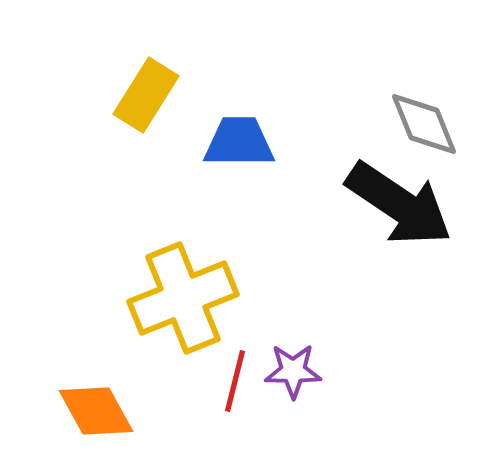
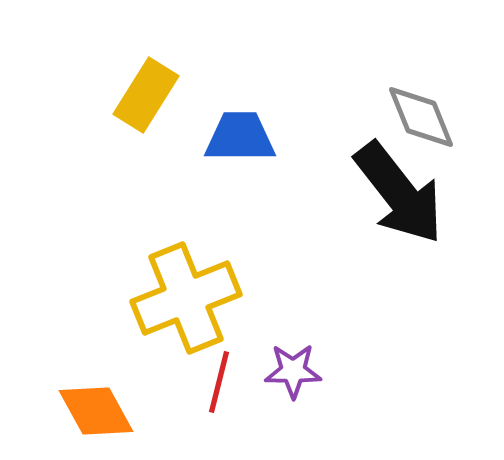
gray diamond: moved 3 px left, 7 px up
blue trapezoid: moved 1 px right, 5 px up
black arrow: moved 11 px up; rotated 18 degrees clockwise
yellow cross: moved 3 px right
red line: moved 16 px left, 1 px down
